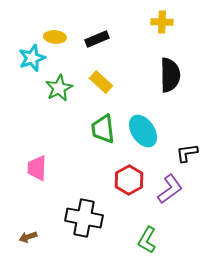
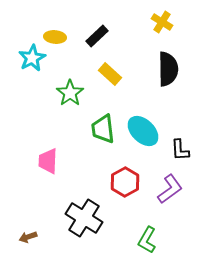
yellow cross: rotated 30 degrees clockwise
black rectangle: moved 3 px up; rotated 20 degrees counterclockwise
cyan star: rotated 8 degrees counterclockwise
black semicircle: moved 2 px left, 6 px up
yellow rectangle: moved 9 px right, 8 px up
green star: moved 11 px right, 5 px down; rotated 8 degrees counterclockwise
cyan ellipse: rotated 12 degrees counterclockwise
black L-shape: moved 7 px left, 3 px up; rotated 85 degrees counterclockwise
pink trapezoid: moved 11 px right, 7 px up
red hexagon: moved 4 px left, 2 px down
black cross: rotated 21 degrees clockwise
